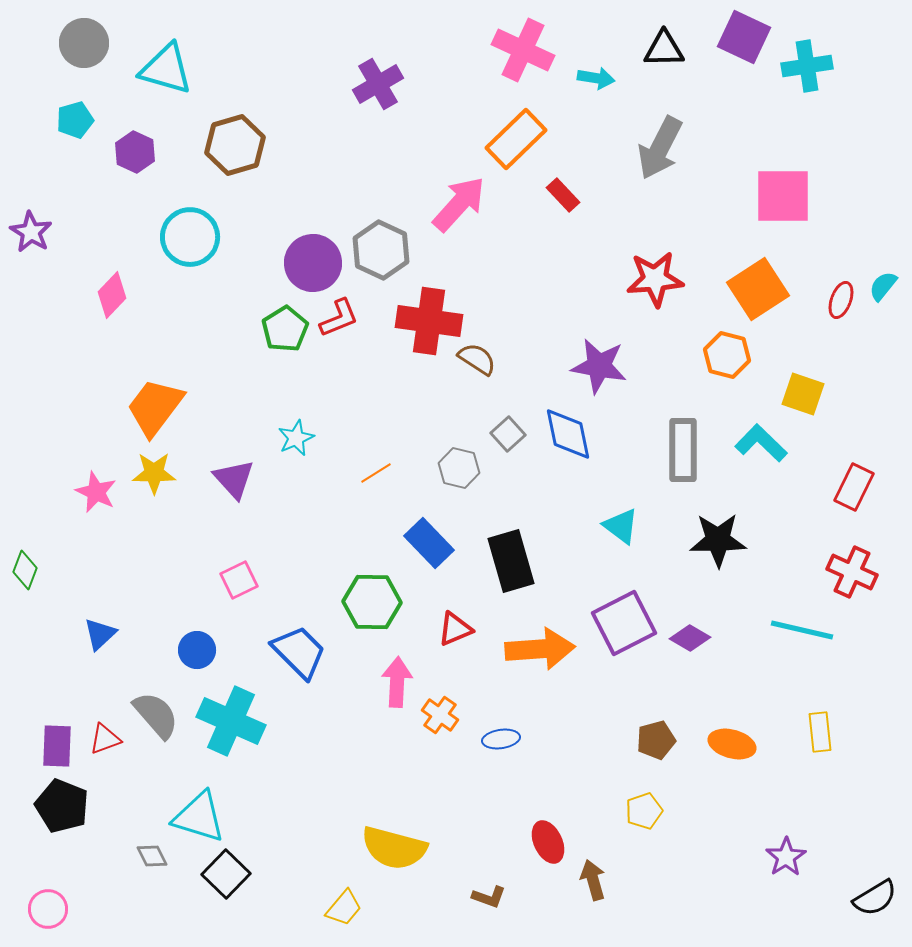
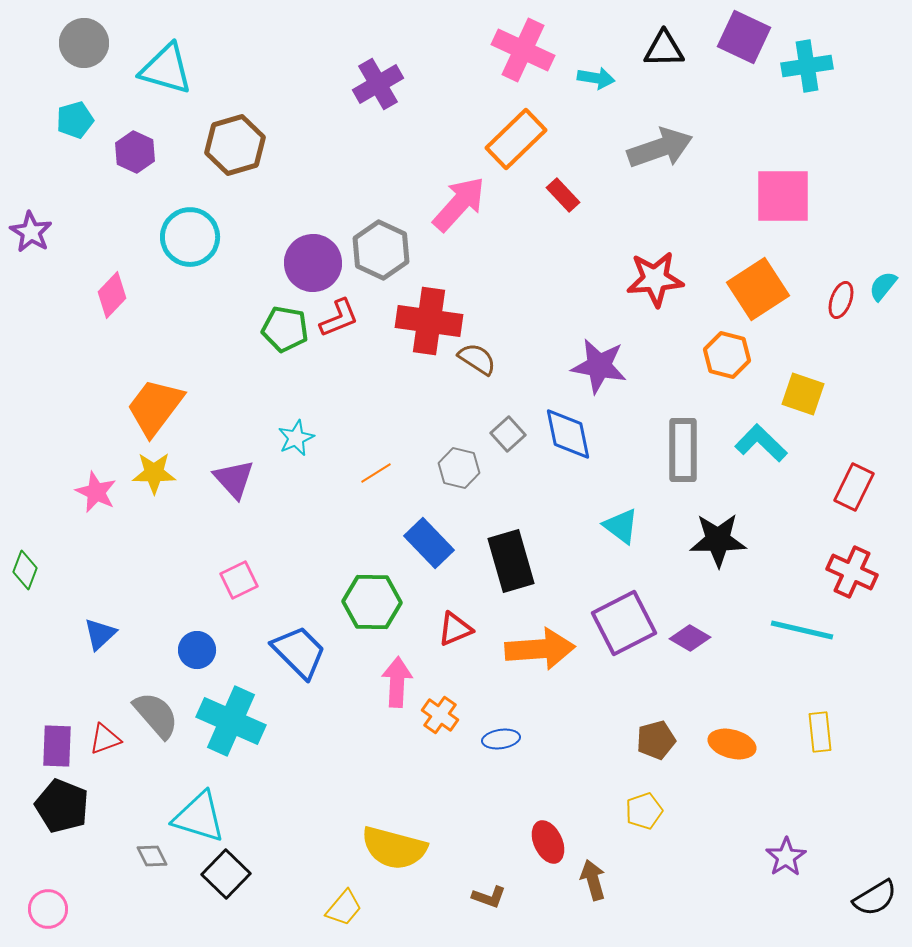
gray arrow at (660, 148): rotated 136 degrees counterclockwise
green pentagon at (285, 329): rotated 30 degrees counterclockwise
